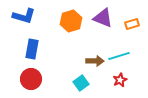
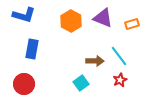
blue L-shape: moved 1 px up
orange hexagon: rotated 15 degrees counterclockwise
cyan line: rotated 70 degrees clockwise
red circle: moved 7 px left, 5 px down
